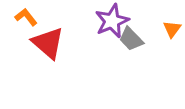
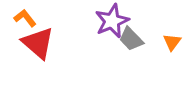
orange L-shape: moved 1 px left, 1 px down
orange triangle: moved 13 px down
red triangle: moved 10 px left
